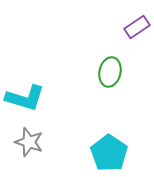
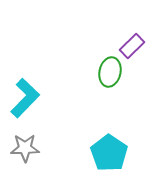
purple rectangle: moved 5 px left, 19 px down; rotated 10 degrees counterclockwise
cyan L-shape: rotated 63 degrees counterclockwise
gray star: moved 4 px left, 6 px down; rotated 20 degrees counterclockwise
